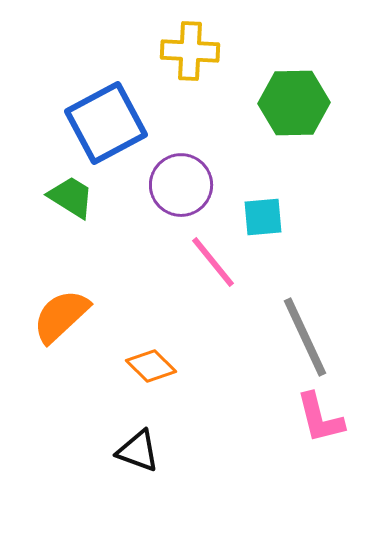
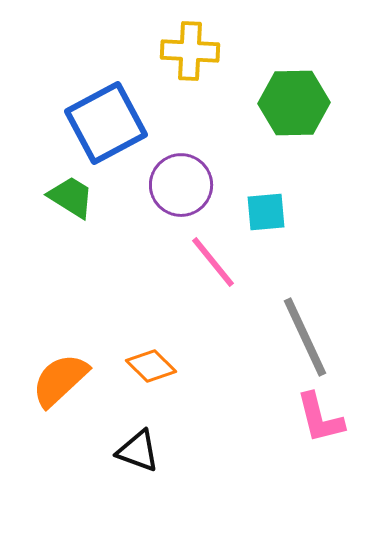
cyan square: moved 3 px right, 5 px up
orange semicircle: moved 1 px left, 64 px down
